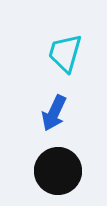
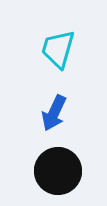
cyan trapezoid: moved 7 px left, 4 px up
